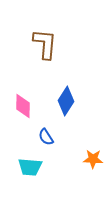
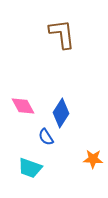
brown L-shape: moved 17 px right, 10 px up; rotated 12 degrees counterclockwise
blue diamond: moved 5 px left, 12 px down
pink diamond: rotated 30 degrees counterclockwise
cyan trapezoid: moved 1 px down; rotated 15 degrees clockwise
